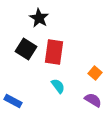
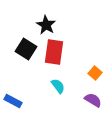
black star: moved 7 px right, 7 px down
